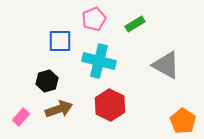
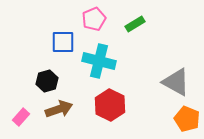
blue square: moved 3 px right, 1 px down
gray triangle: moved 10 px right, 17 px down
orange pentagon: moved 4 px right, 2 px up; rotated 10 degrees counterclockwise
